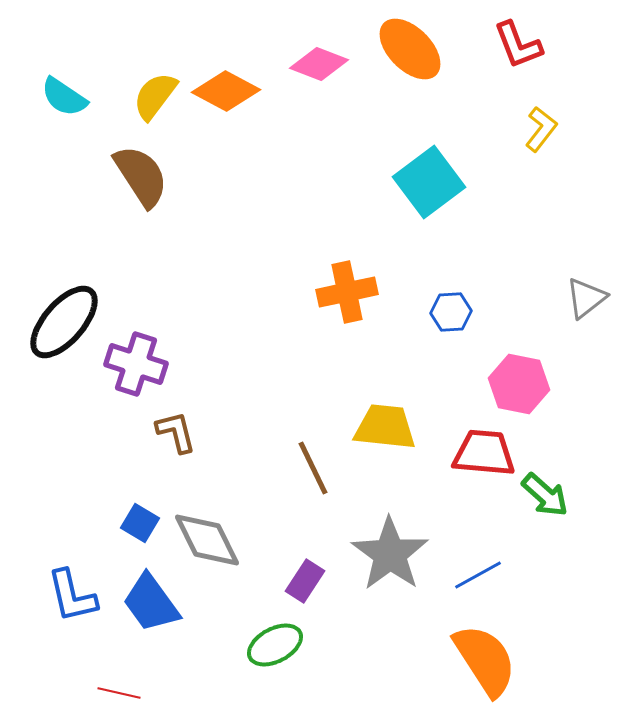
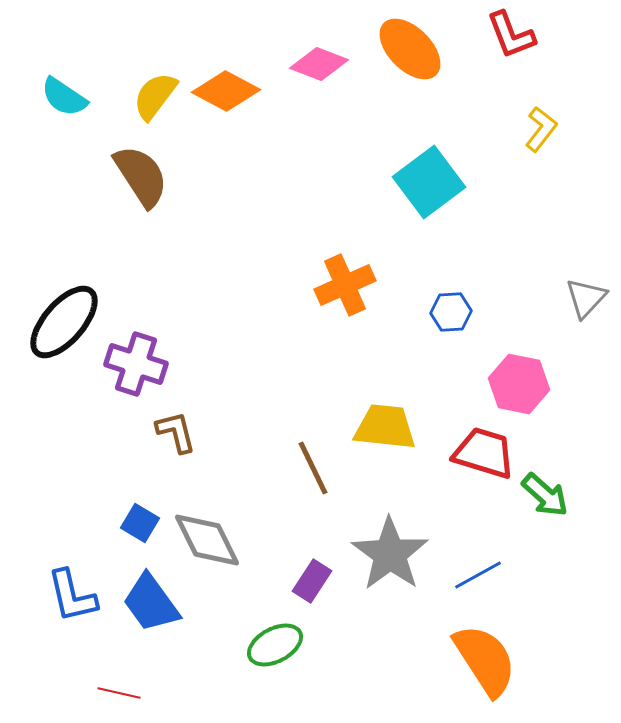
red L-shape: moved 7 px left, 10 px up
orange cross: moved 2 px left, 7 px up; rotated 12 degrees counterclockwise
gray triangle: rotated 9 degrees counterclockwise
red trapezoid: rotated 12 degrees clockwise
purple rectangle: moved 7 px right
